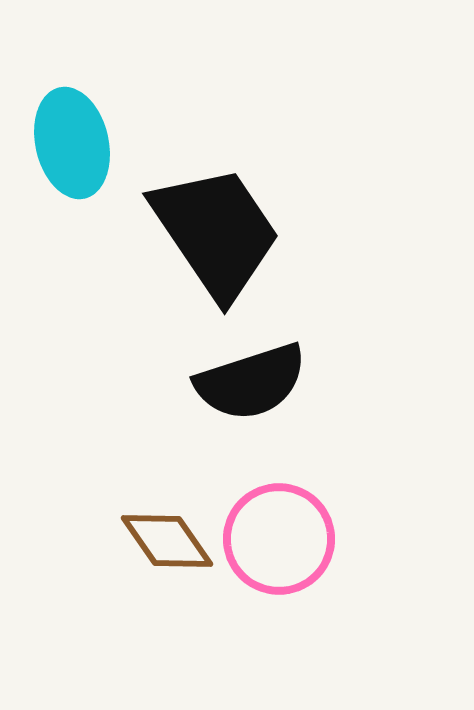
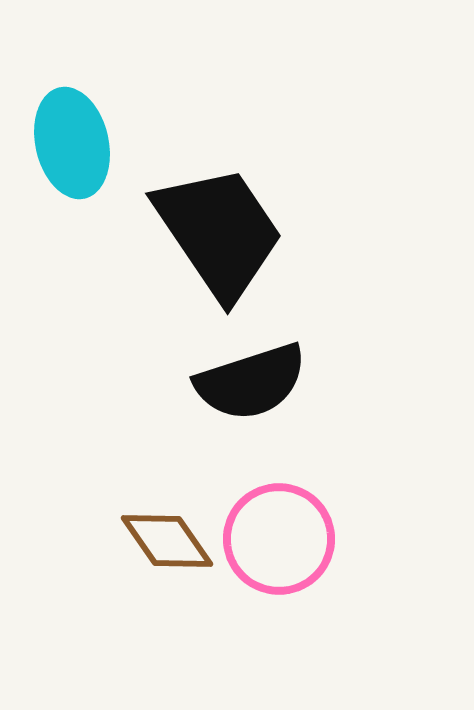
black trapezoid: moved 3 px right
